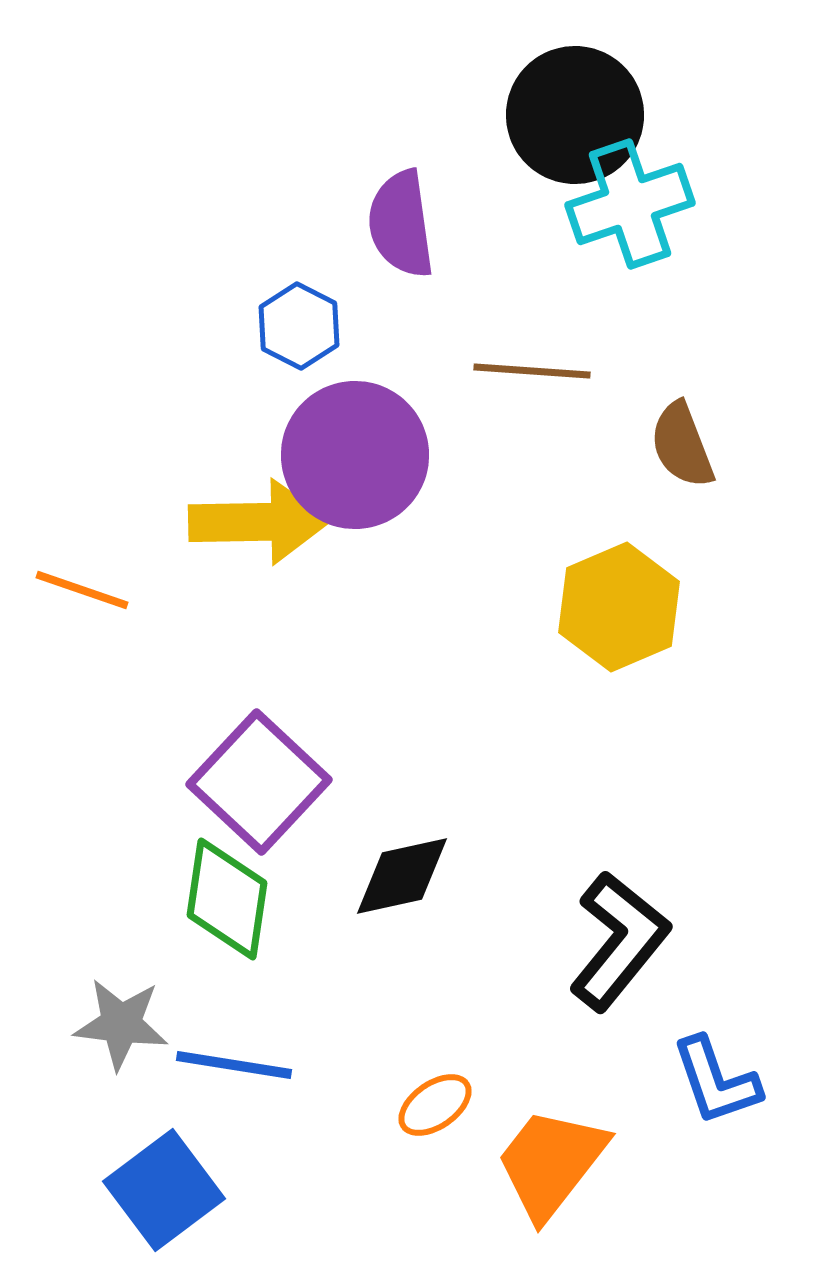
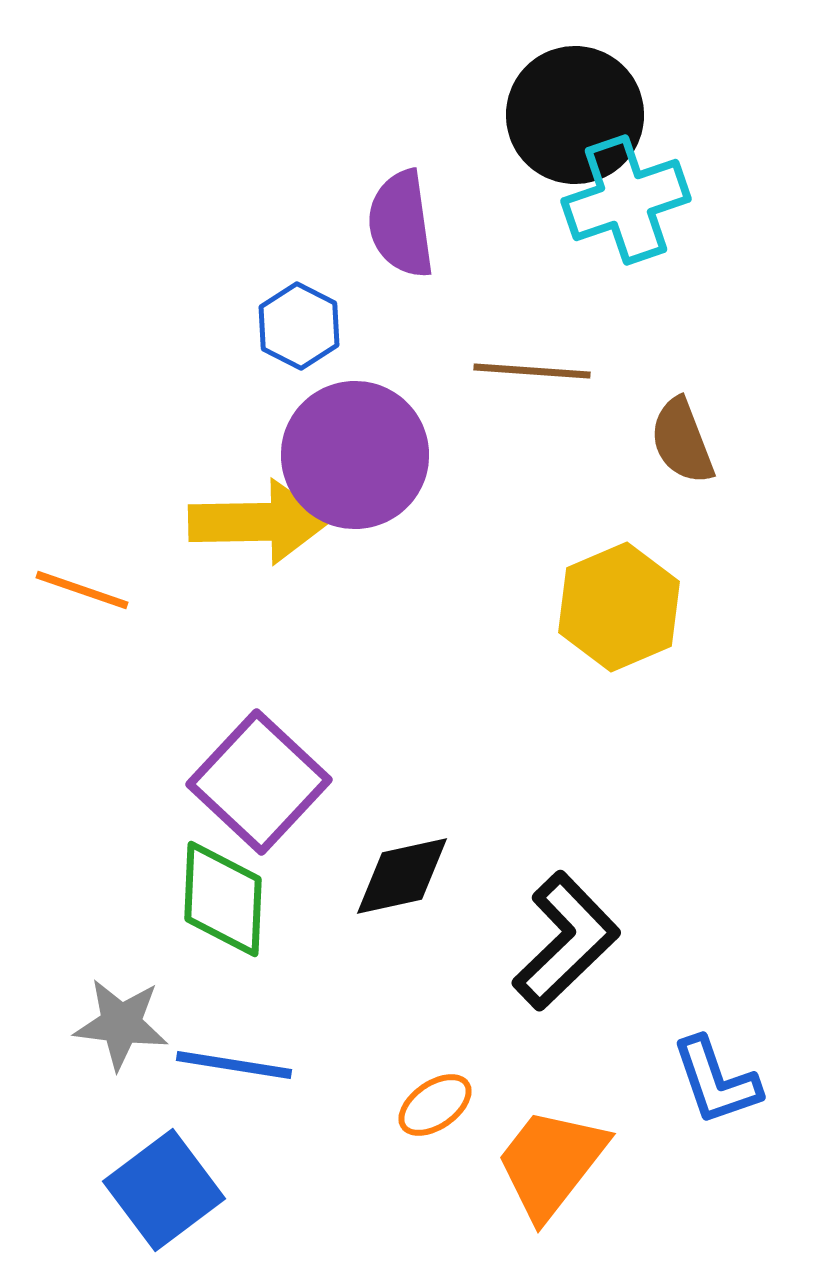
cyan cross: moved 4 px left, 4 px up
brown semicircle: moved 4 px up
green diamond: moved 4 px left; rotated 6 degrees counterclockwise
black L-shape: moved 53 px left; rotated 7 degrees clockwise
